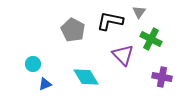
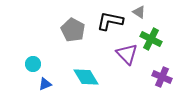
gray triangle: rotated 32 degrees counterclockwise
purple triangle: moved 4 px right, 1 px up
purple cross: rotated 12 degrees clockwise
